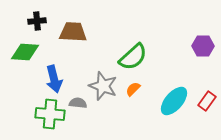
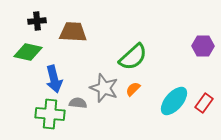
green diamond: moved 3 px right; rotated 8 degrees clockwise
gray star: moved 1 px right, 2 px down
red rectangle: moved 3 px left, 2 px down
